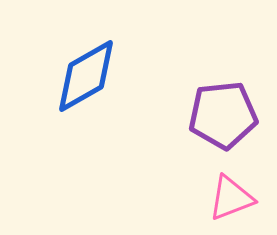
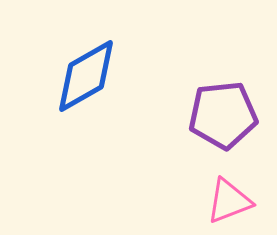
pink triangle: moved 2 px left, 3 px down
